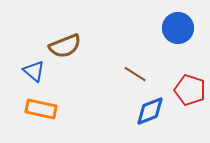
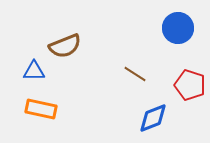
blue triangle: rotated 40 degrees counterclockwise
red pentagon: moved 5 px up
blue diamond: moved 3 px right, 7 px down
